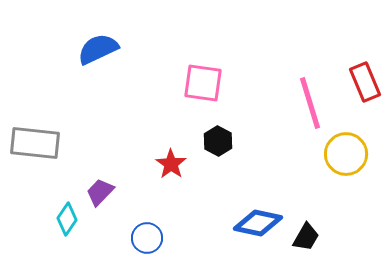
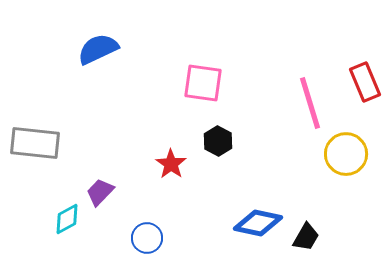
cyan diamond: rotated 28 degrees clockwise
